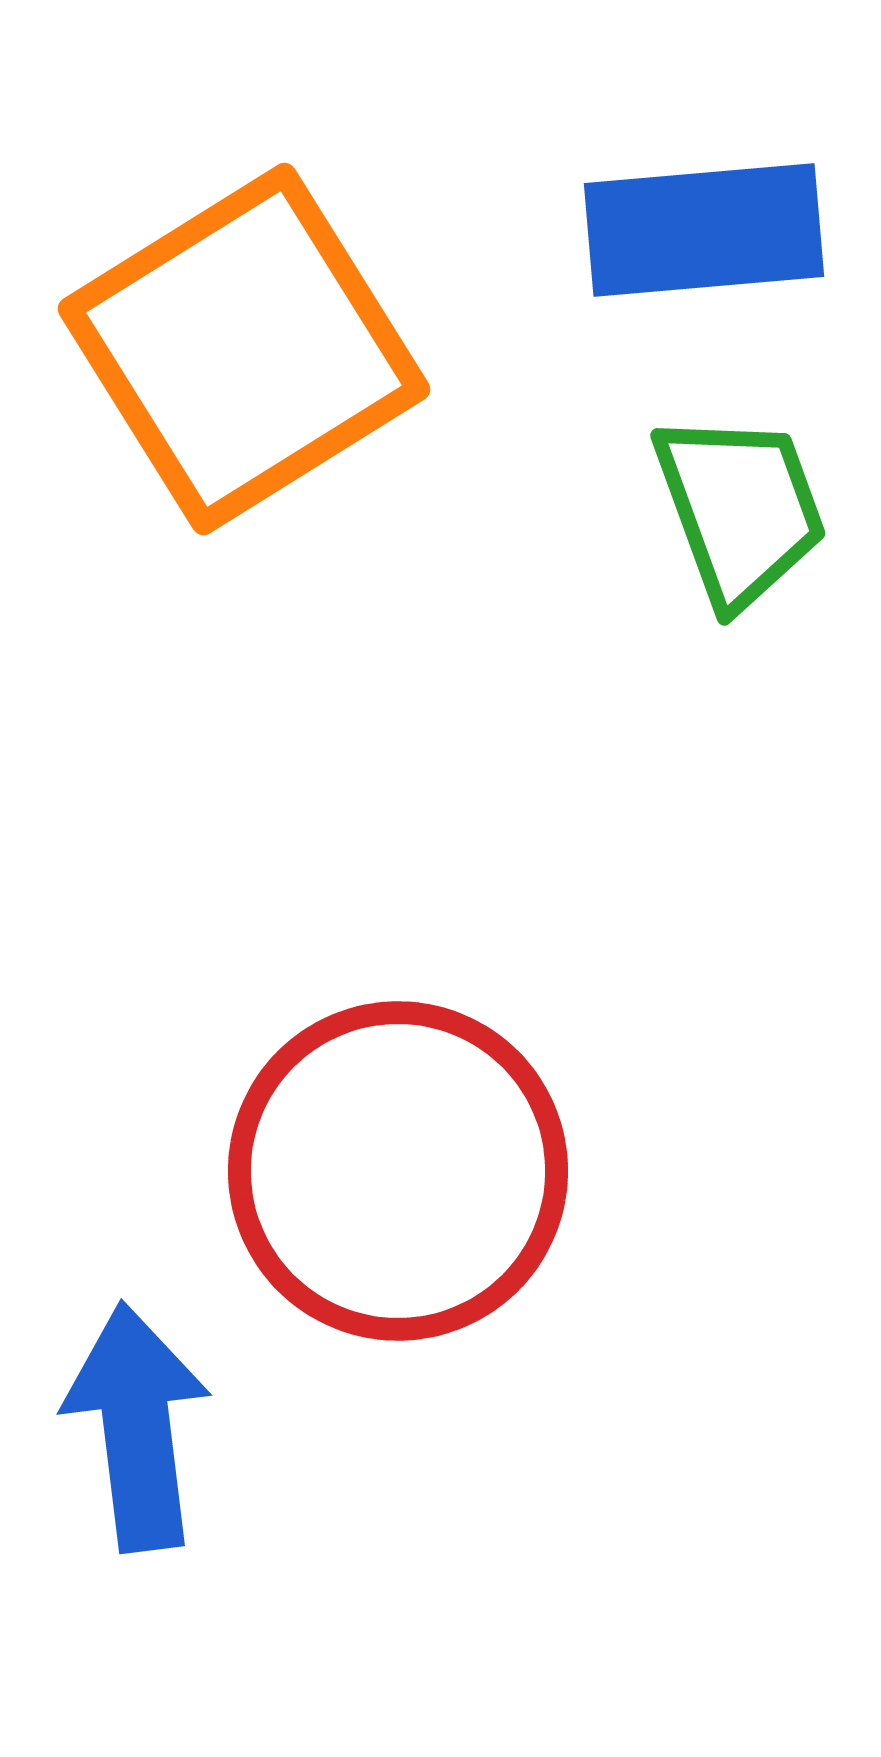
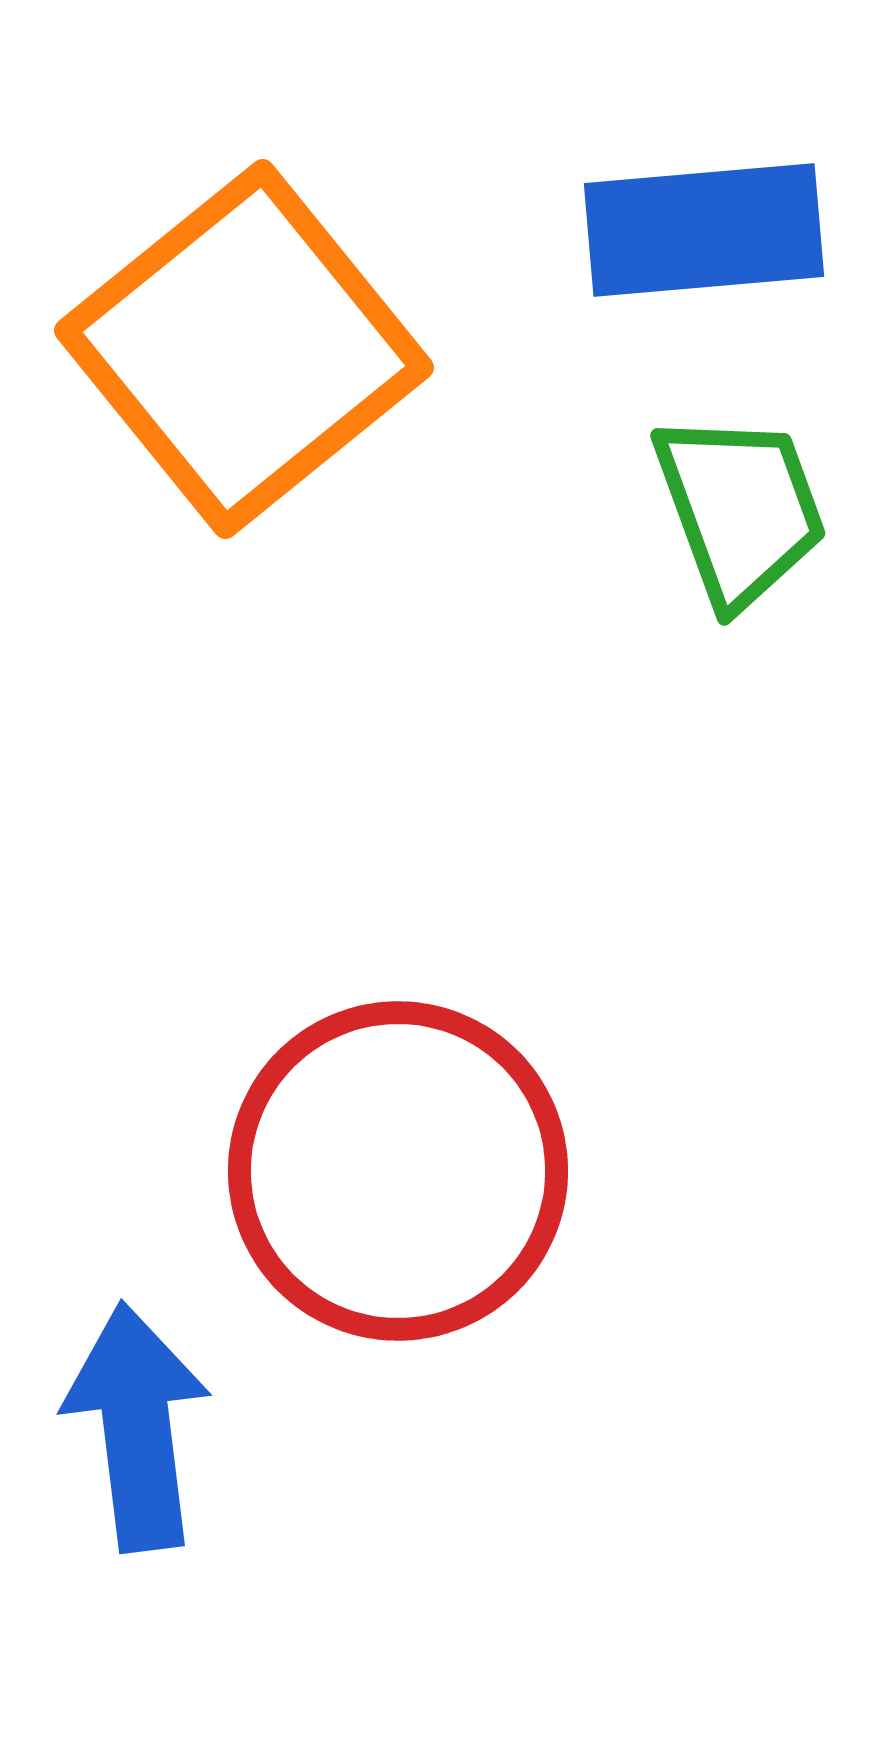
orange square: rotated 7 degrees counterclockwise
